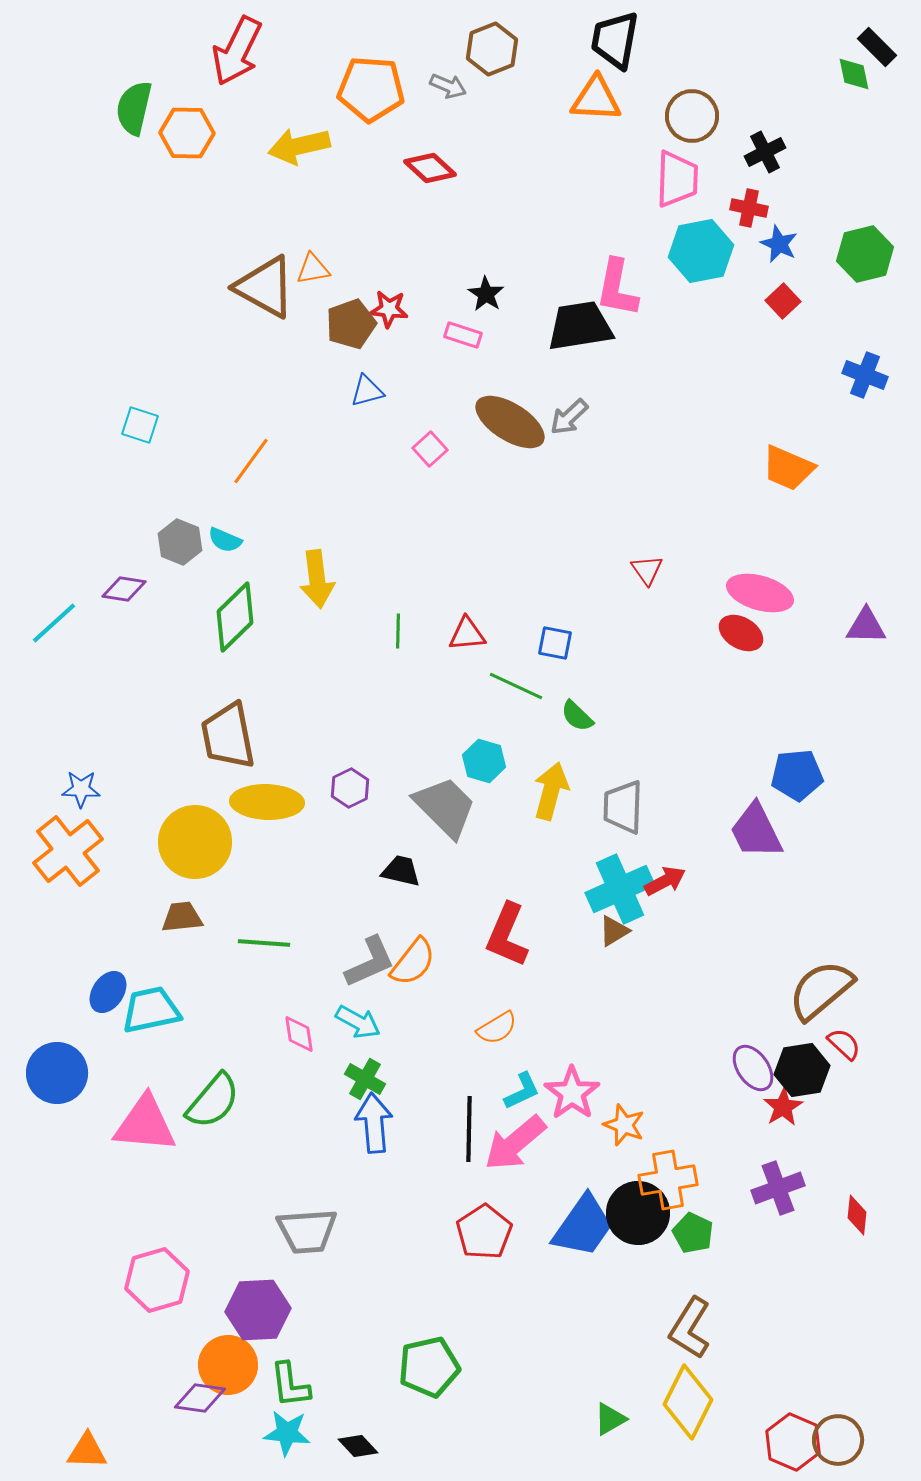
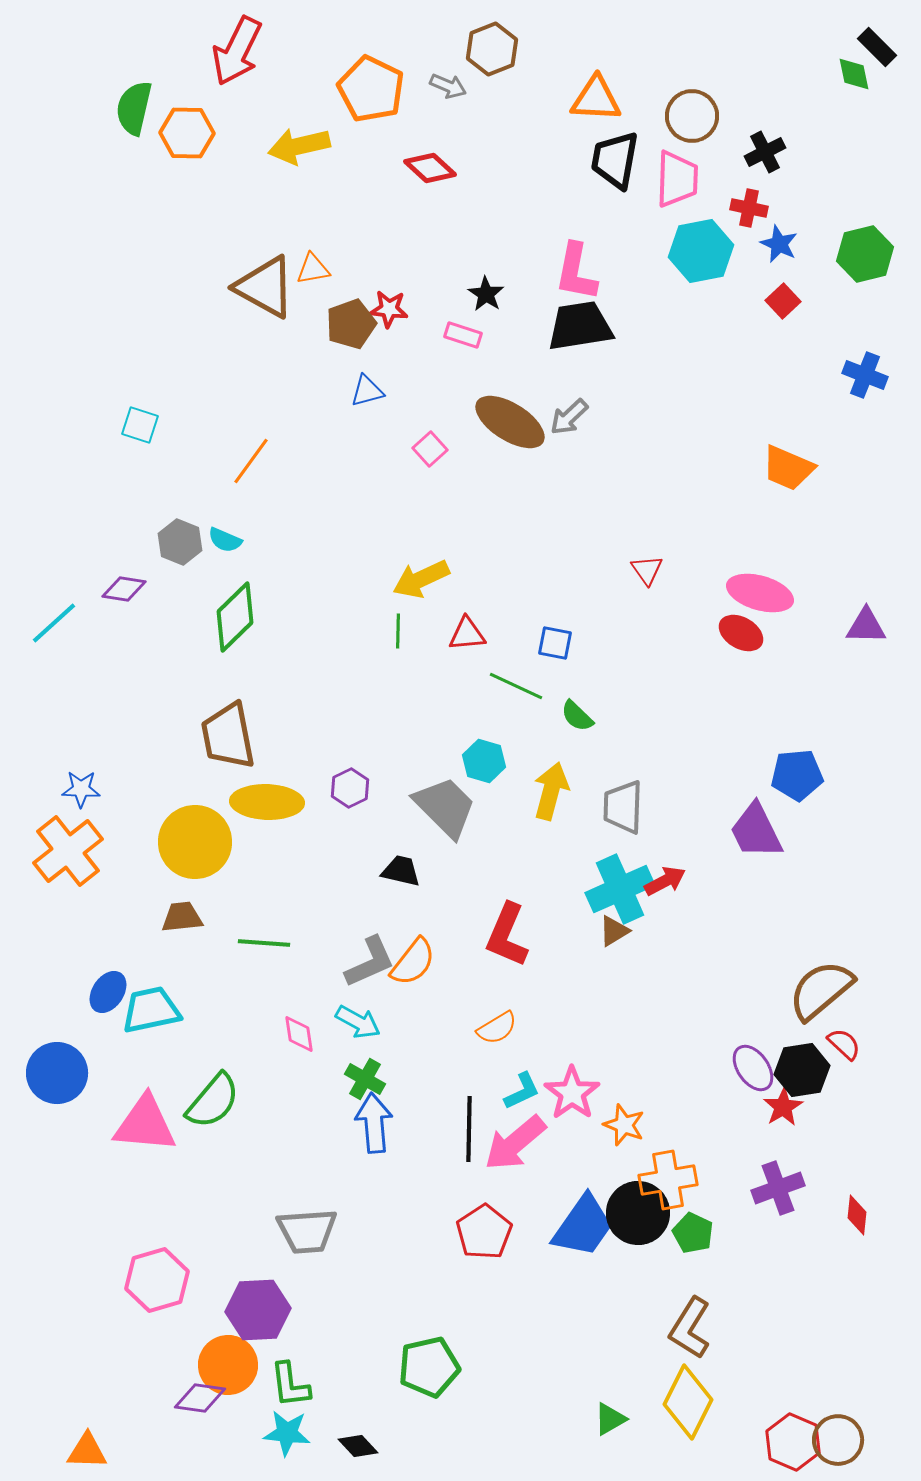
black trapezoid at (615, 40): moved 120 px down
orange pentagon at (371, 89): rotated 22 degrees clockwise
pink L-shape at (617, 288): moved 41 px left, 16 px up
yellow arrow at (317, 579): moved 104 px right; rotated 72 degrees clockwise
